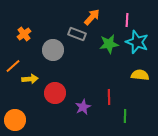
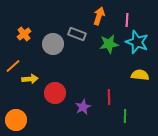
orange arrow: moved 7 px right, 1 px up; rotated 24 degrees counterclockwise
gray circle: moved 6 px up
orange circle: moved 1 px right
